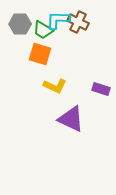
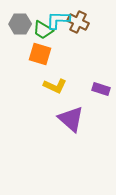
purple triangle: rotated 16 degrees clockwise
